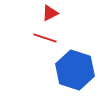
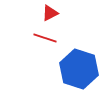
blue hexagon: moved 4 px right, 1 px up
